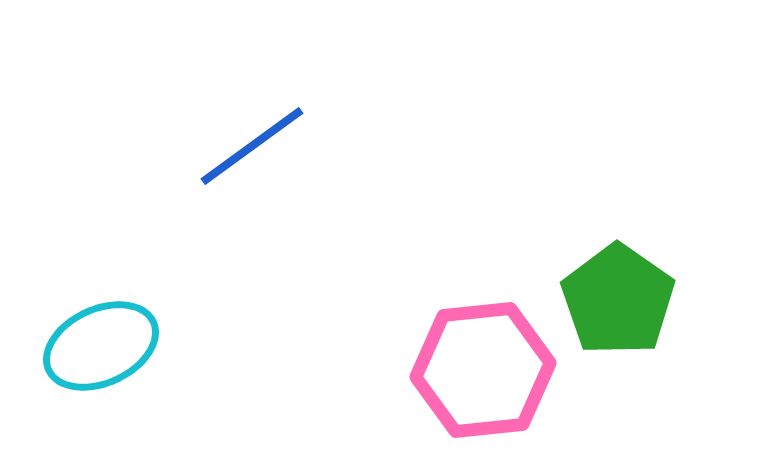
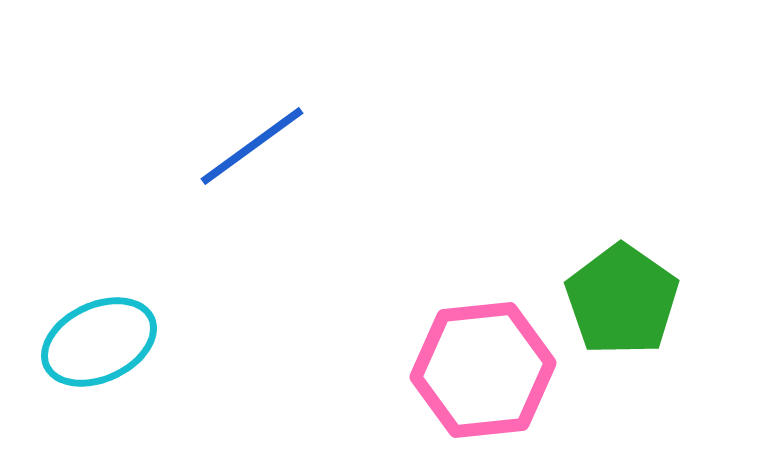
green pentagon: moved 4 px right
cyan ellipse: moved 2 px left, 4 px up
